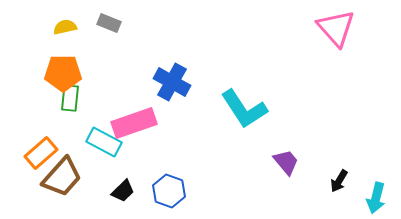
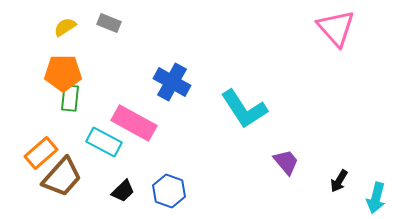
yellow semicircle: rotated 20 degrees counterclockwise
pink rectangle: rotated 48 degrees clockwise
